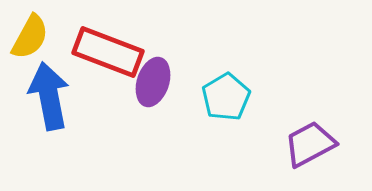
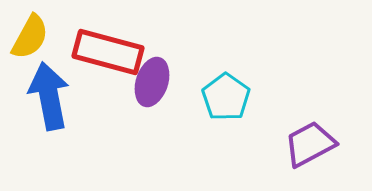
red rectangle: rotated 6 degrees counterclockwise
purple ellipse: moved 1 px left
cyan pentagon: rotated 6 degrees counterclockwise
